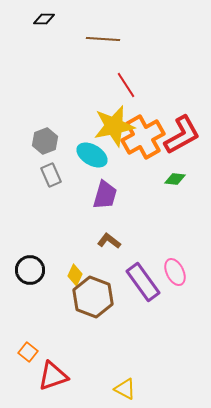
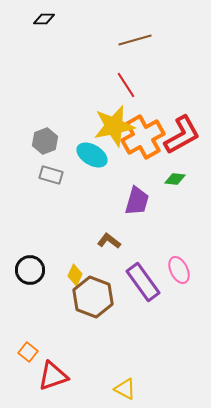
brown line: moved 32 px right, 1 px down; rotated 20 degrees counterclockwise
gray rectangle: rotated 50 degrees counterclockwise
purple trapezoid: moved 32 px right, 6 px down
pink ellipse: moved 4 px right, 2 px up
